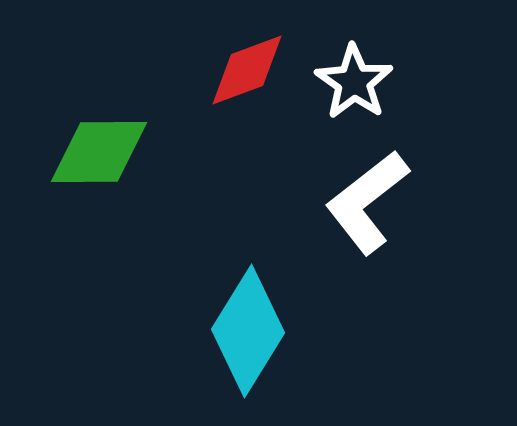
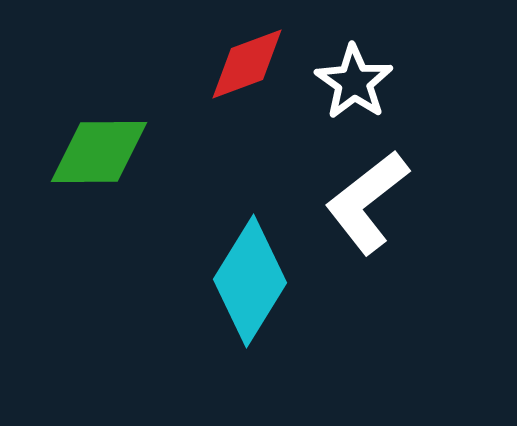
red diamond: moved 6 px up
cyan diamond: moved 2 px right, 50 px up
